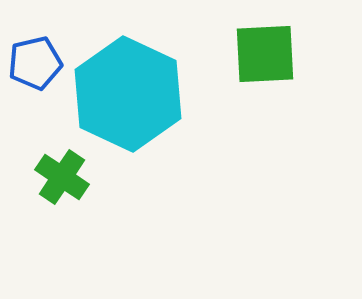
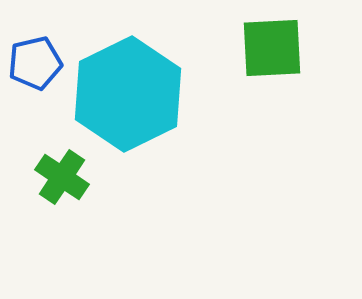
green square: moved 7 px right, 6 px up
cyan hexagon: rotated 9 degrees clockwise
